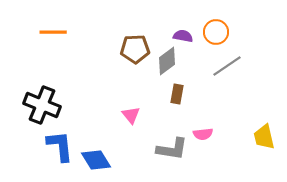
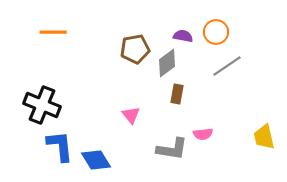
brown pentagon: rotated 8 degrees counterclockwise
gray diamond: moved 2 px down
